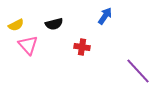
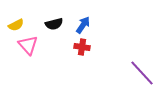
blue arrow: moved 22 px left, 9 px down
purple line: moved 4 px right, 2 px down
